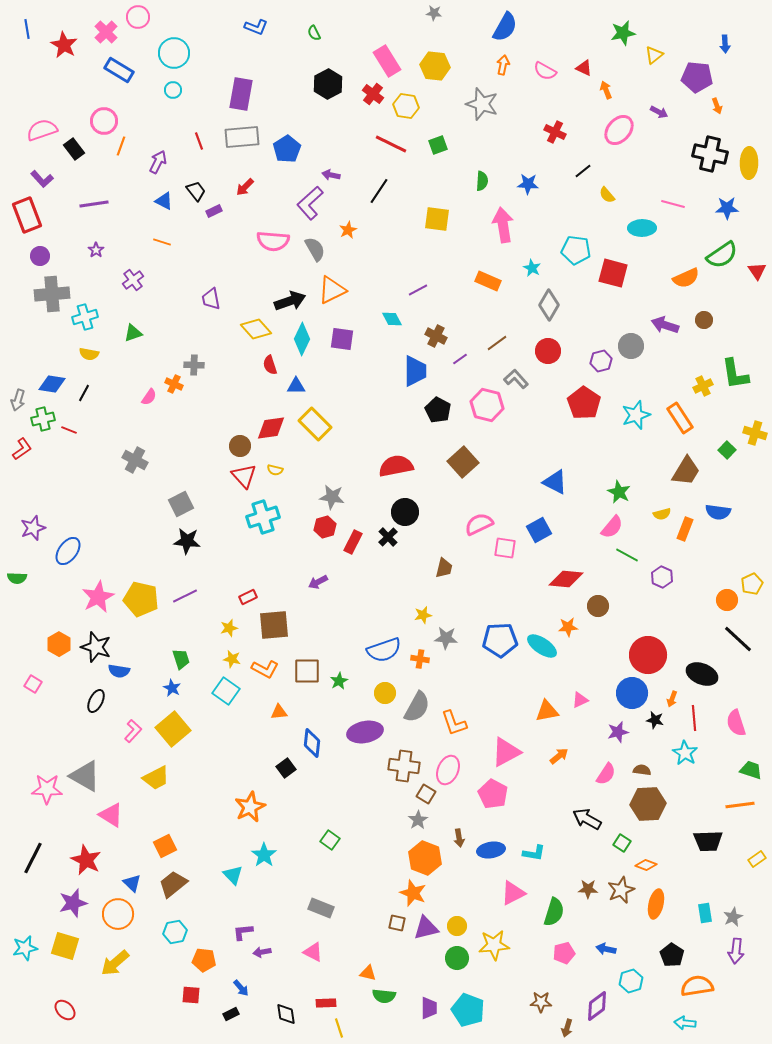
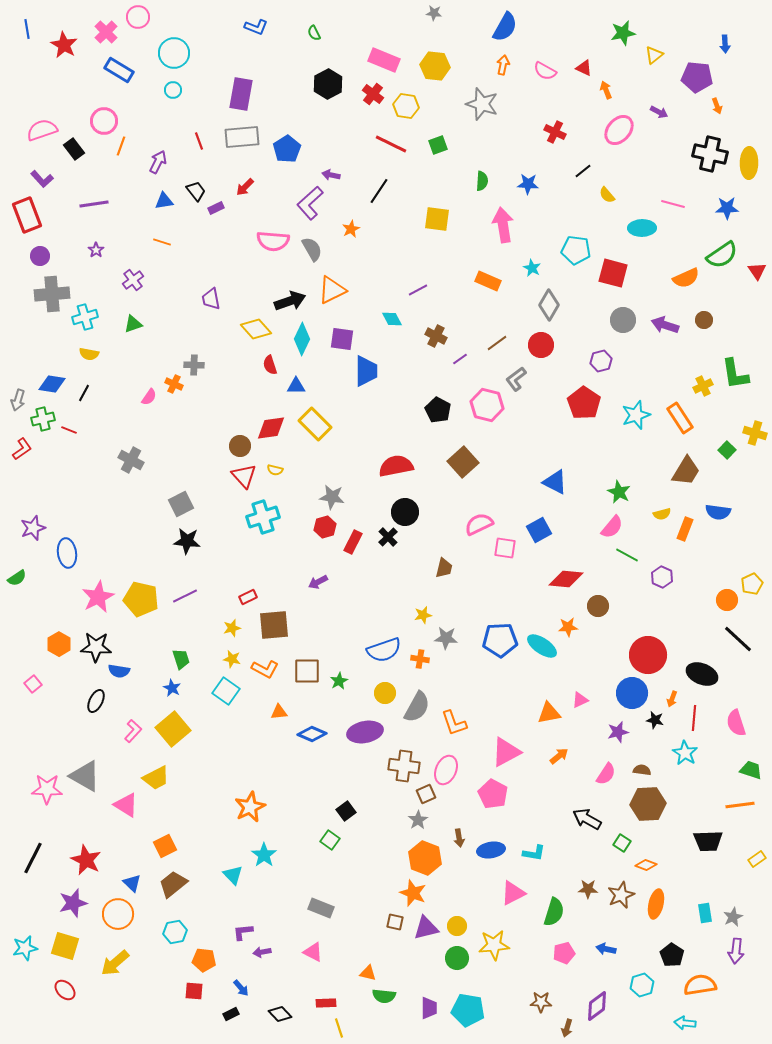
pink rectangle at (387, 61): moved 3 px left, 1 px up; rotated 36 degrees counterclockwise
blue triangle at (164, 201): rotated 36 degrees counterclockwise
purple rectangle at (214, 211): moved 2 px right, 3 px up
orange star at (348, 230): moved 3 px right, 1 px up
gray semicircle at (315, 249): moved 3 px left
green triangle at (133, 333): moved 9 px up
gray circle at (631, 346): moved 8 px left, 26 px up
red circle at (548, 351): moved 7 px left, 6 px up
blue trapezoid at (415, 371): moved 49 px left
gray L-shape at (516, 379): rotated 85 degrees counterclockwise
gray cross at (135, 460): moved 4 px left
blue ellipse at (68, 551): moved 1 px left, 2 px down; rotated 44 degrees counterclockwise
green semicircle at (17, 578): rotated 36 degrees counterclockwise
yellow star at (229, 628): moved 3 px right
black star at (96, 647): rotated 16 degrees counterclockwise
pink square at (33, 684): rotated 18 degrees clockwise
orange triangle at (547, 711): moved 2 px right, 2 px down
red line at (694, 718): rotated 10 degrees clockwise
blue diamond at (312, 743): moved 9 px up; rotated 72 degrees counterclockwise
black square at (286, 768): moved 60 px right, 43 px down
pink ellipse at (448, 770): moved 2 px left
brown square at (426, 794): rotated 36 degrees clockwise
pink triangle at (111, 815): moved 15 px right, 10 px up
brown star at (621, 890): moved 5 px down
brown square at (397, 923): moved 2 px left, 1 px up
cyan hexagon at (631, 981): moved 11 px right, 4 px down
orange semicircle at (697, 986): moved 3 px right, 1 px up
red square at (191, 995): moved 3 px right, 4 px up
red ellipse at (65, 1010): moved 20 px up
cyan pentagon at (468, 1010): rotated 12 degrees counterclockwise
black diamond at (286, 1014): moved 6 px left; rotated 35 degrees counterclockwise
